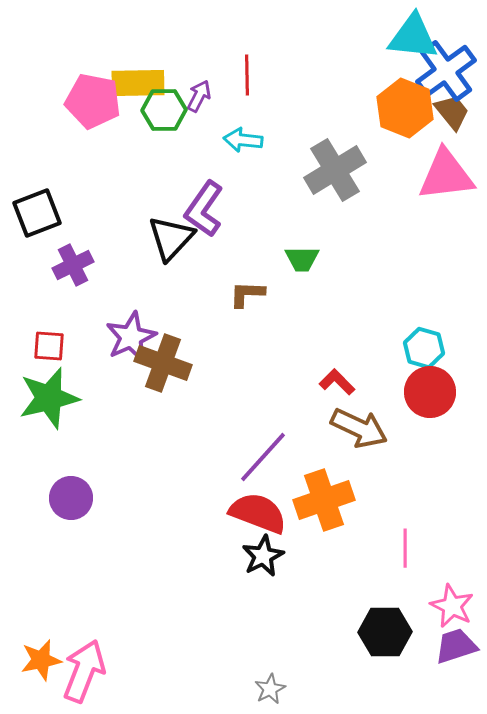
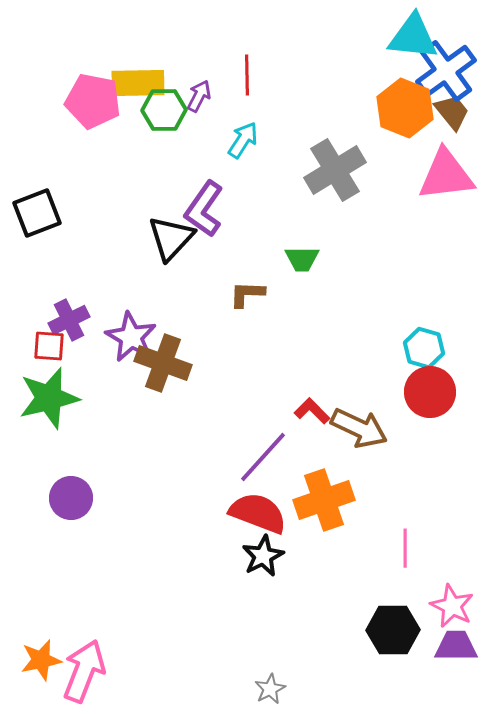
cyan arrow: rotated 117 degrees clockwise
purple cross: moved 4 px left, 55 px down
purple star: rotated 18 degrees counterclockwise
red L-shape: moved 25 px left, 29 px down
black hexagon: moved 8 px right, 2 px up
purple trapezoid: rotated 18 degrees clockwise
